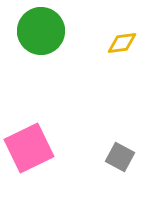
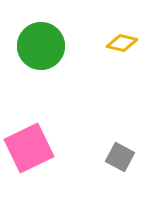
green circle: moved 15 px down
yellow diamond: rotated 20 degrees clockwise
